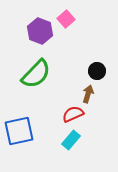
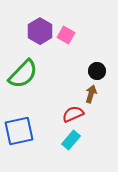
pink square: moved 16 px down; rotated 18 degrees counterclockwise
purple hexagon: rotated 10 degrees clockwise
green semicircle: moved 13 px left
brown arrow: moved 3 px right
